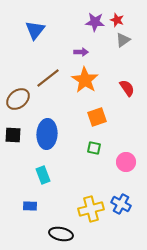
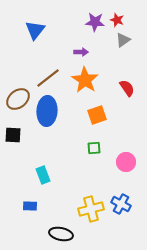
orange square: moved 2 px up
blue ellipse: moved 23 px up
green square: rotated 16 degrees counterclockwise
